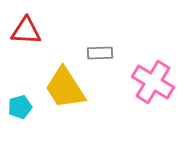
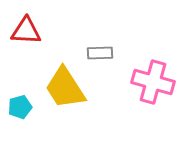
pink cross: rotated 15 degrees counterclockwise
